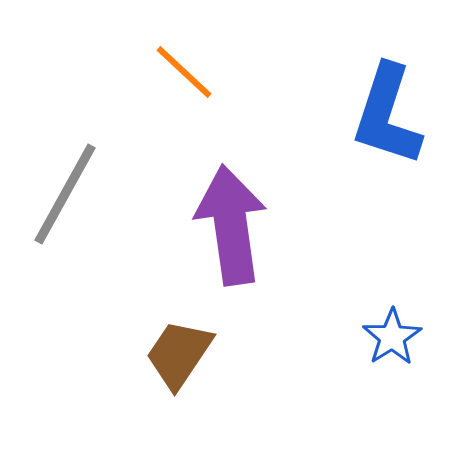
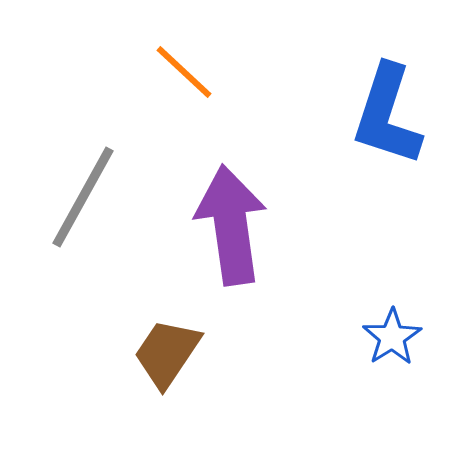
gray line: moved 18 px right, 3 px down
brown trapezoid: moved 12 px left, 1 px up
